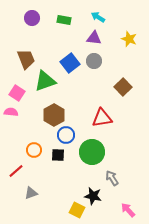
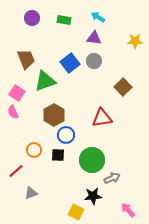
yellow star: moved 6 px right, 2 px down; rotated 21 degrees counterclockwise
pink semicircle: moved 2 px right; rotated 120 degrees counterclockwise
green circle: moved 8 px down
gray arrow: rotated 98 degrees clockwise
black star: rotated 18 degrees counterclockwise
yellow square: moved 1 px left, 2 px down
